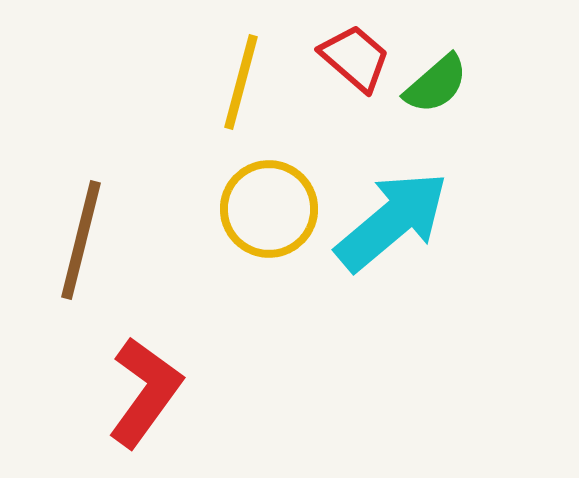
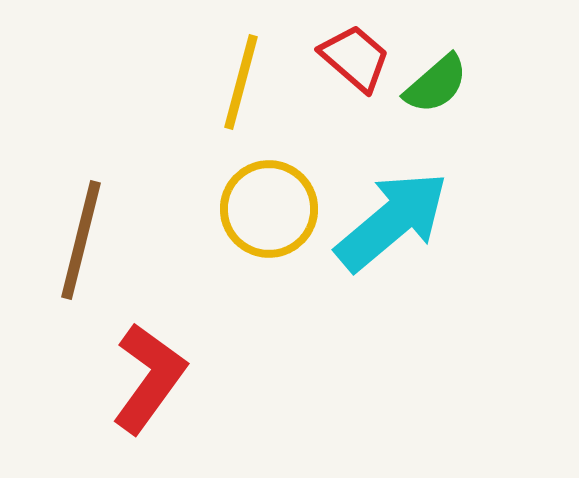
red L-shape: moved 4 px right, 14 px up
